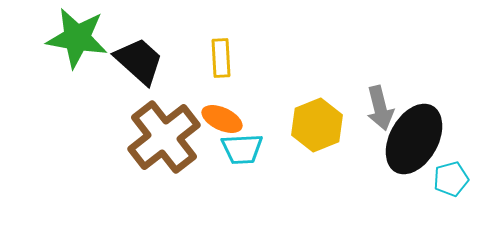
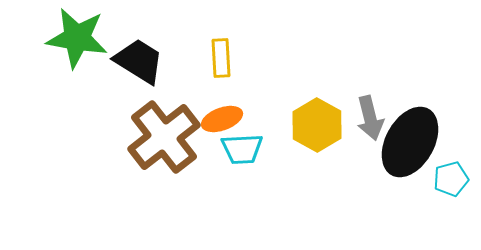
black trapezoid: rotated 10 degrees counterclockwise
gray arrow: moved 10 px left, 10 px down
orange ellipse: rotated 45 degrees counterclockwise
yellow hexagon: rotated 9 degrees counterclockwise
black ellipse: moved 4 px left, 3 px down
